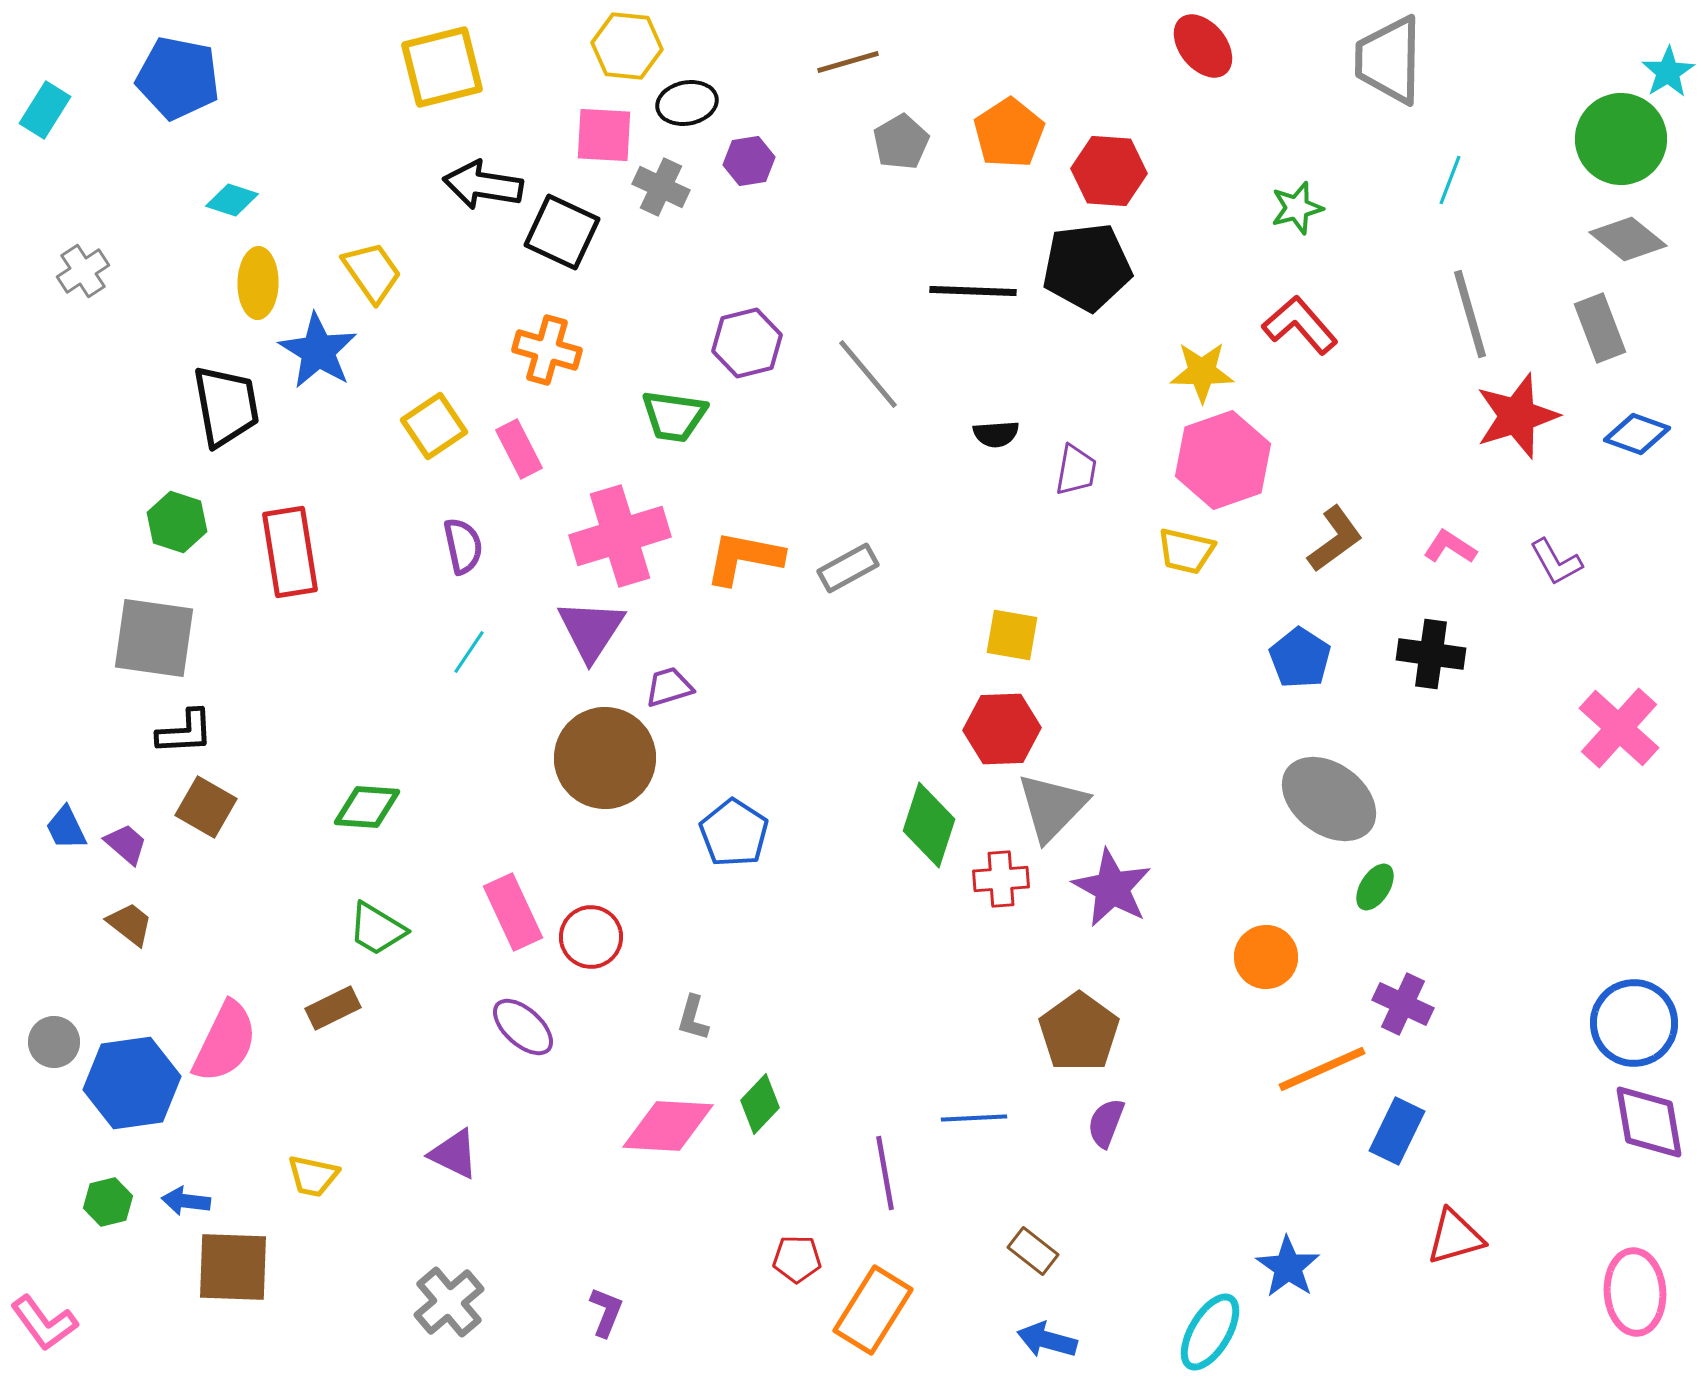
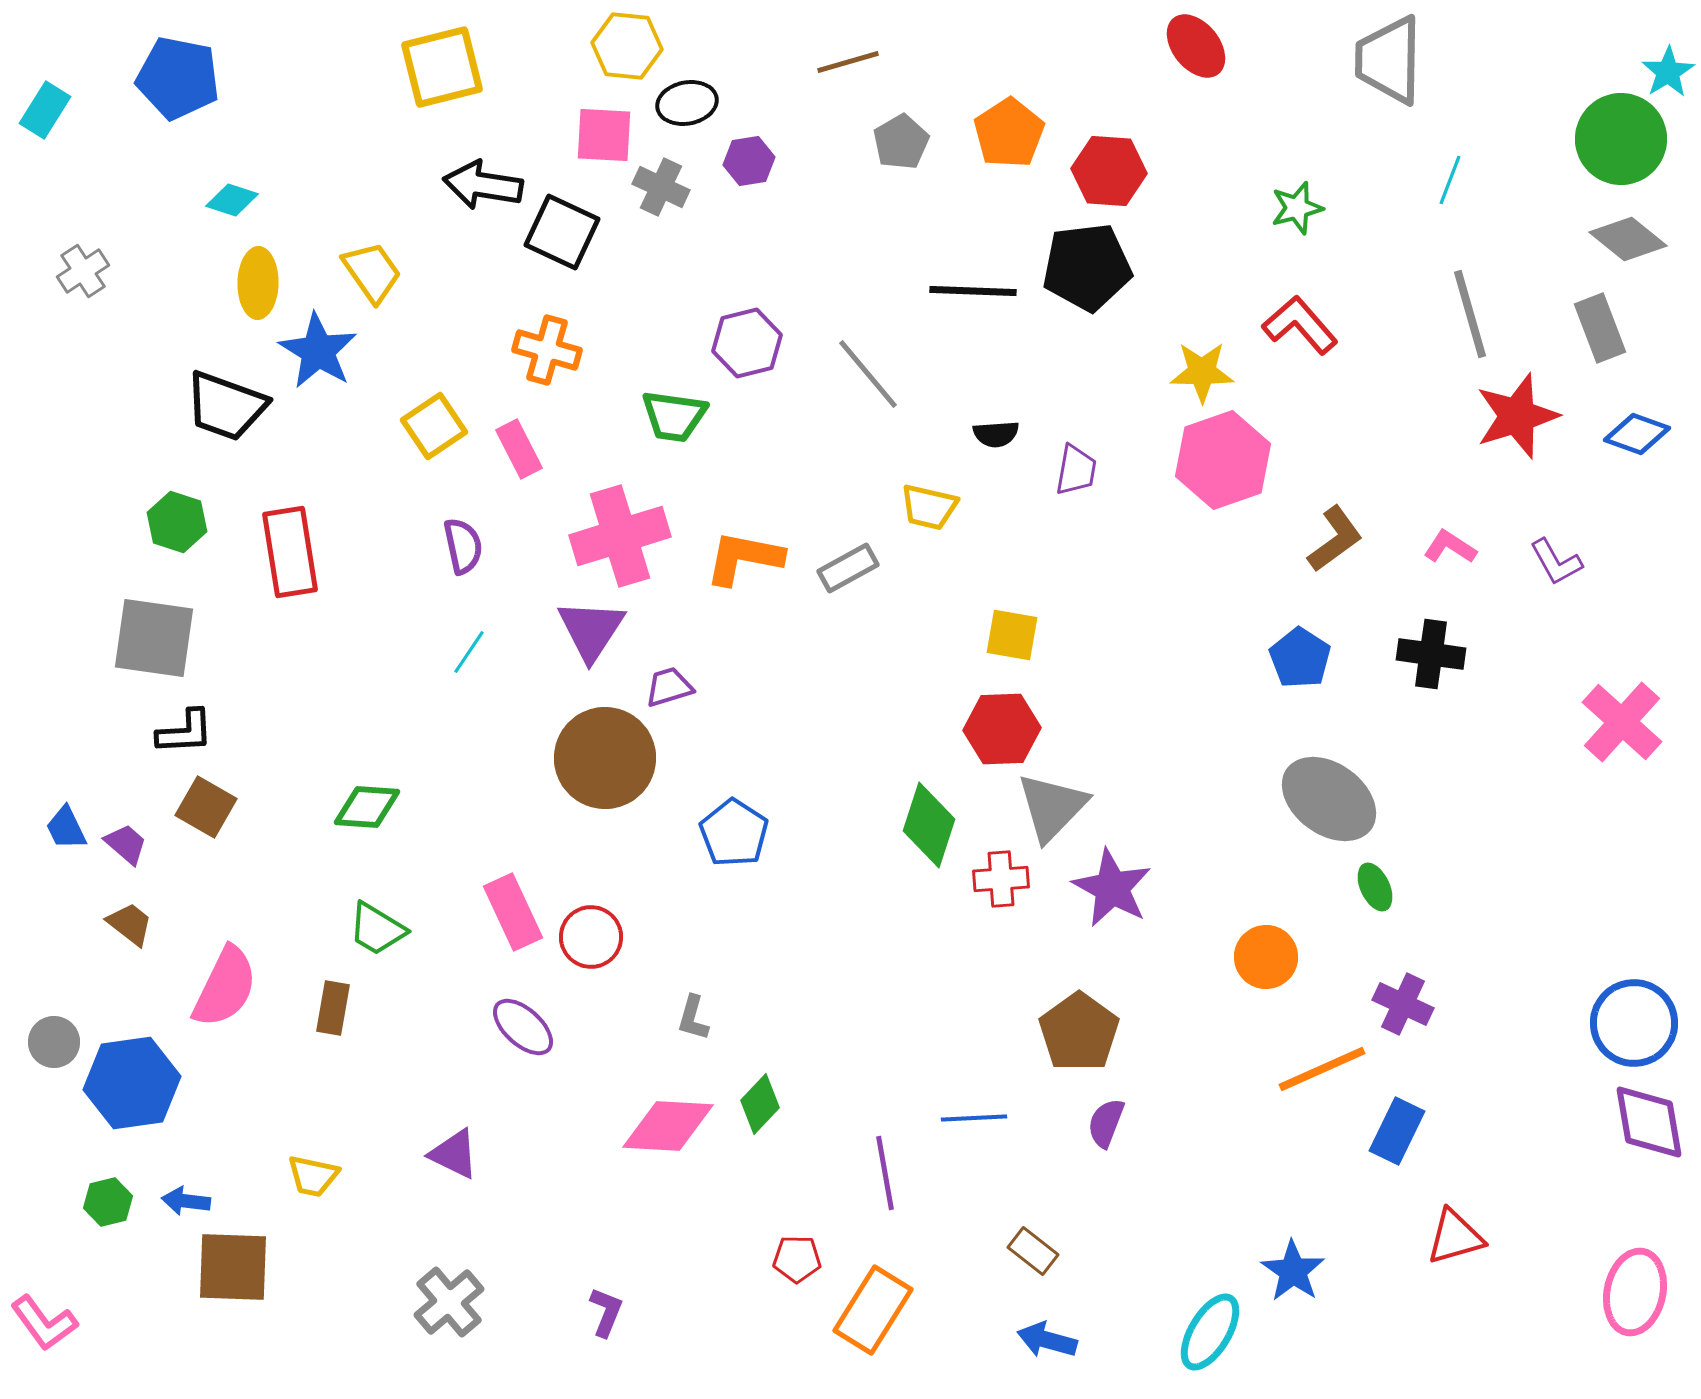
red ellipse at (1203, 46): moved 7 px left
black trapezoid at (226, 406): rotated 120 degrees clockwise
yellow trapezoid at (1186, 551): moved 257 px left, 44 px up
pink cross at (1619, 728): moved 3 px right, 6 px up
green ellipse at (1375, 887): rotated 57 degrees counterclockwise
brown rectangle at (333, 1008): rotated 54 degrees counterclockwise
pink semicircle at (225, 1042): moved 55 px up
blue star at (1288, 1267): moved 5 px right, 4 px down
pink ellipse at (1635, 1292): rotated 16 degrees clockwise
